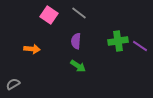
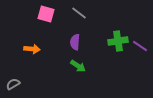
pink square: moved 3 px left, 1 px up; rotated 18 degrees counterclockwise
purple semicircle: moved 1 px left, 1 px down
